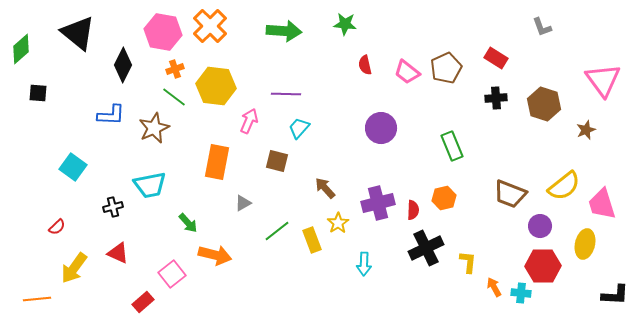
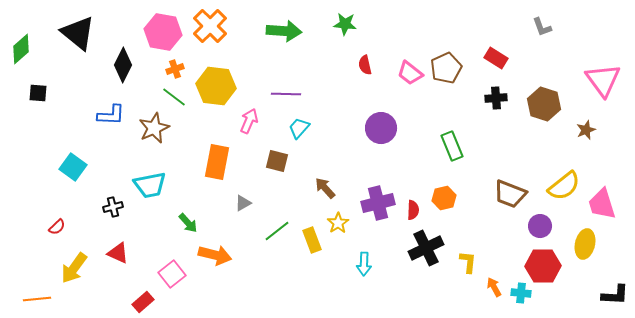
pink trapezoid at (407, 72): moved 3 px right, 1 px down
